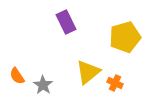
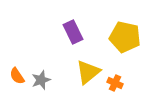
purple rectangle: moved 7 px right, 10 px down
yellow pentagon: rotated 28 degrees clockwise
gray star: moved 2 px left, 5 px up; rotated 18 degrees clockwise
